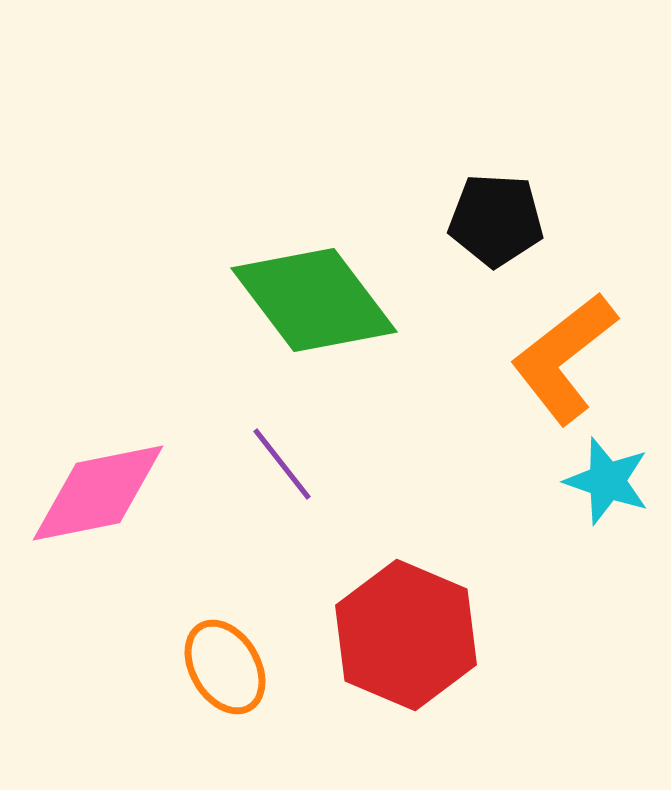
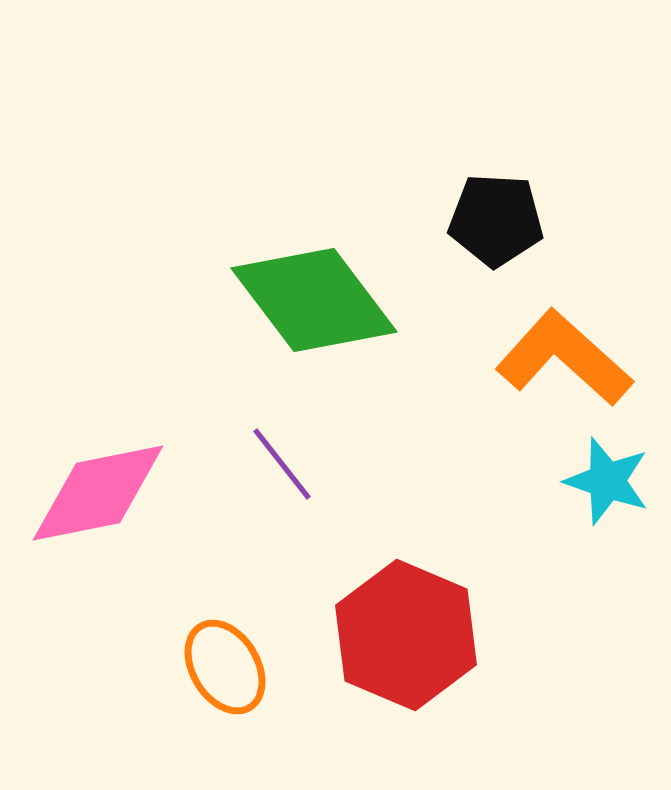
orange L-shape: rotated 80 degrees clockwise
